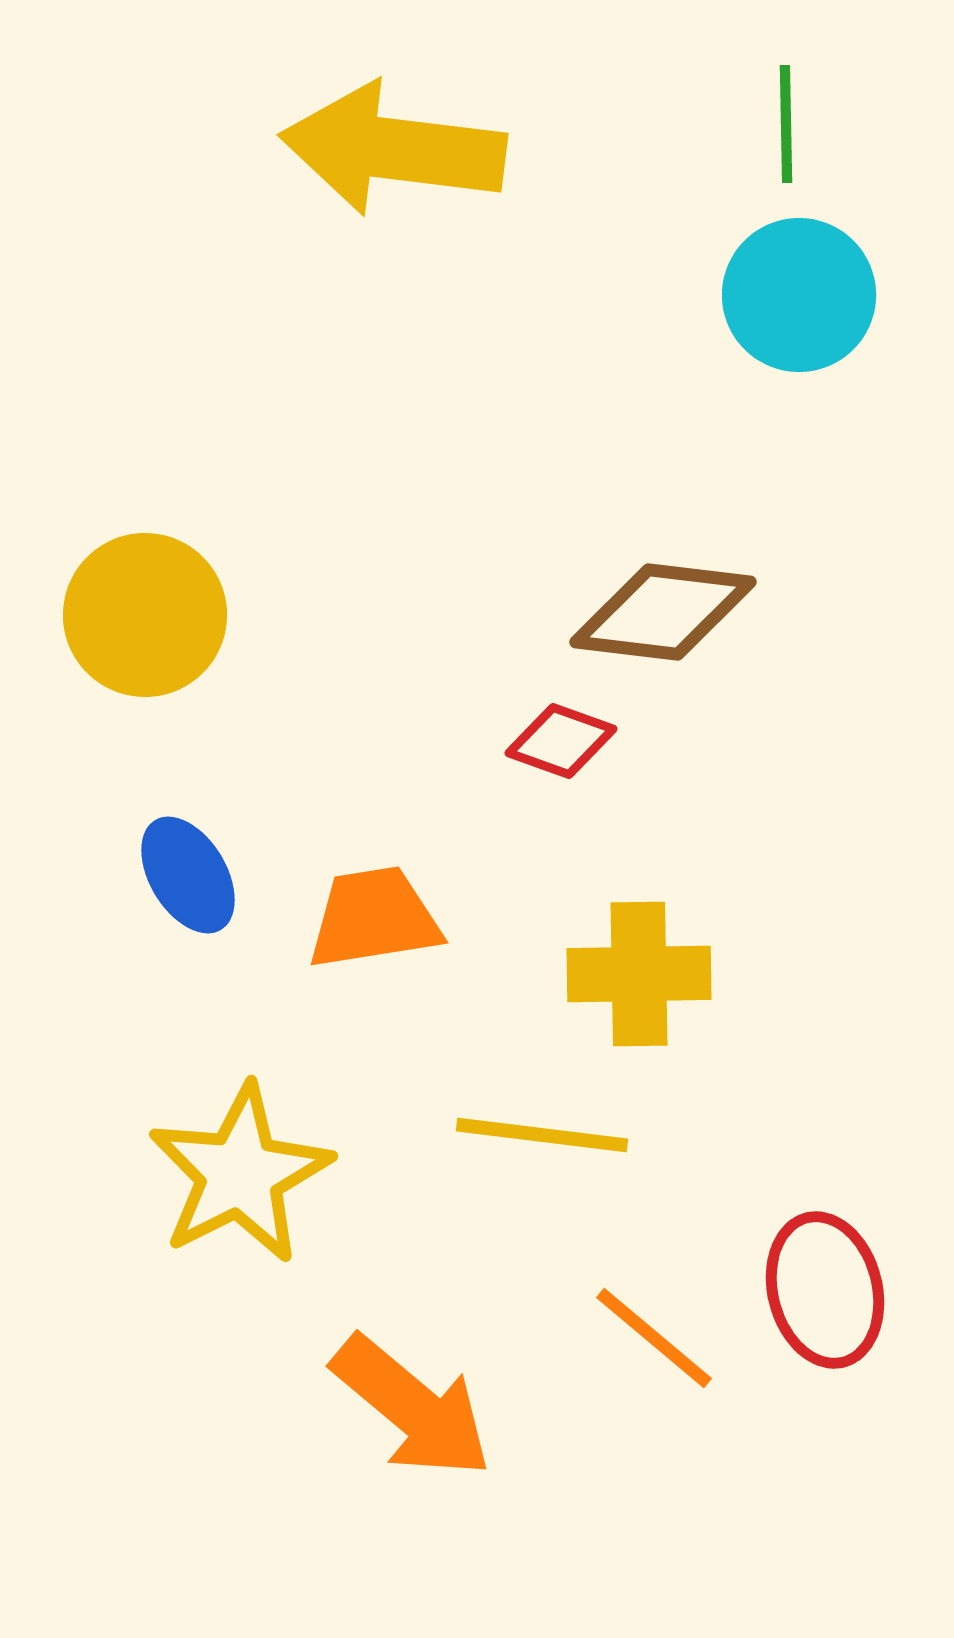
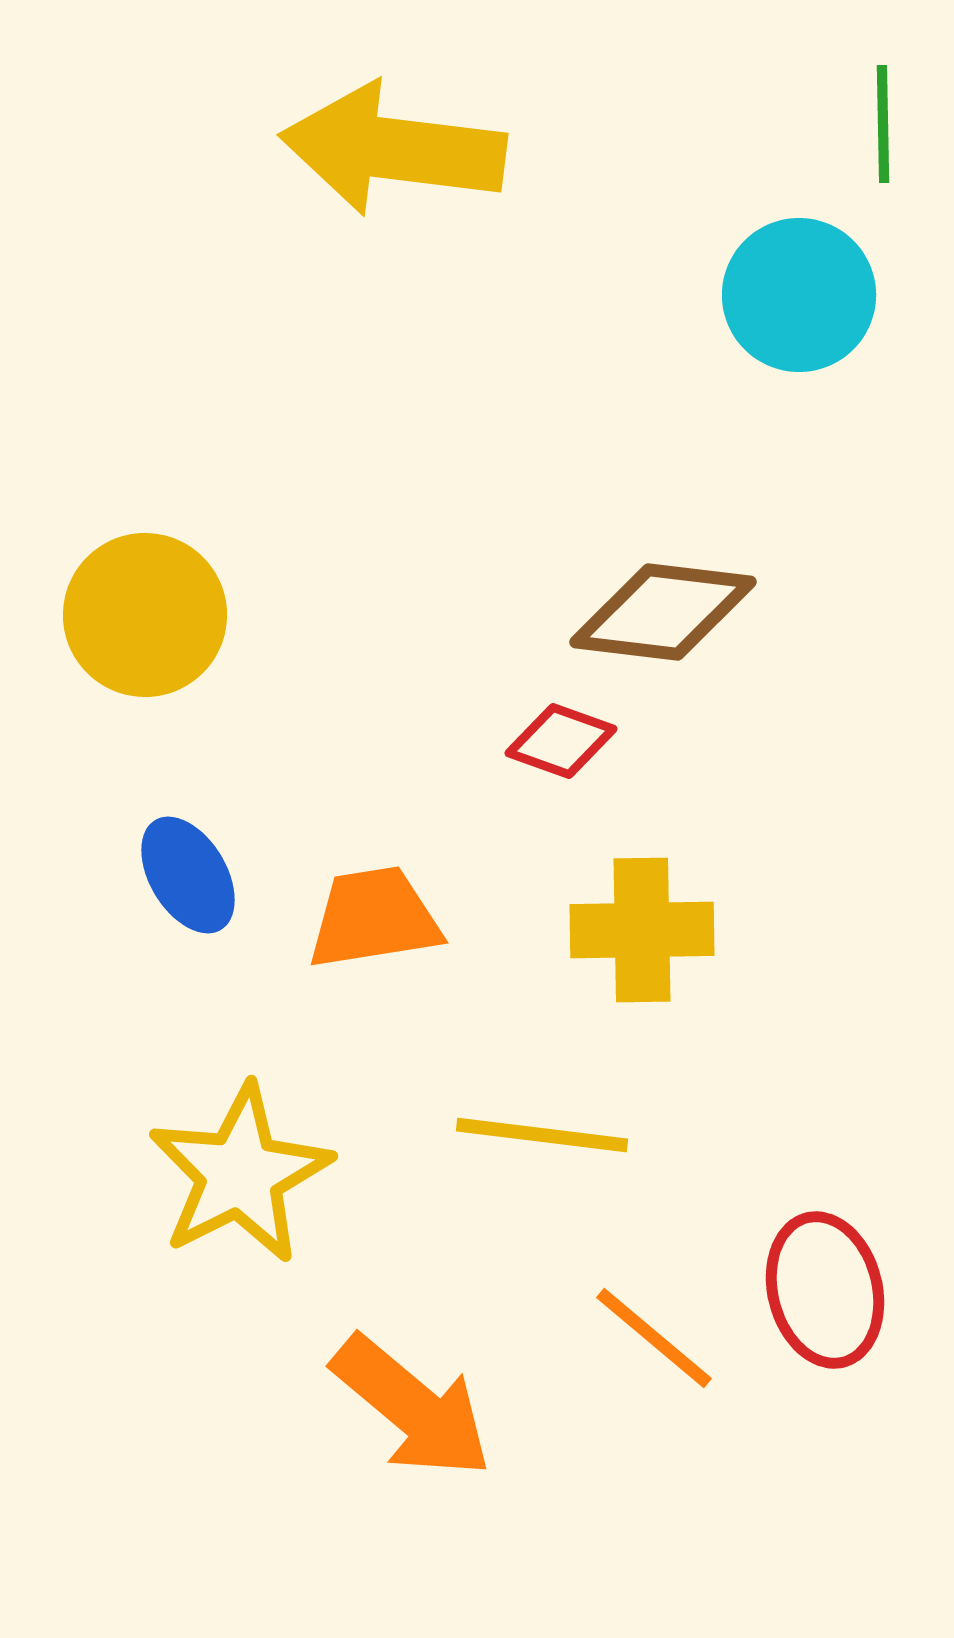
green line: moved 97 px right
yellow cross: moved 3 px right, 44 px up
